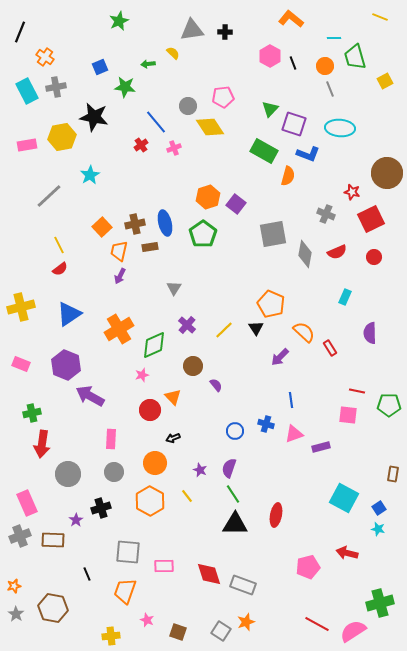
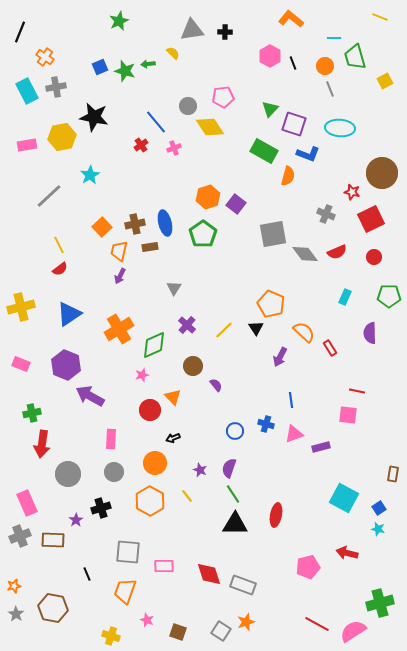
green star at (125, 87): moved 16 px up; rotated 10 degrees clockwise
brown circle at (387, 173): moved 5 px left
gray diamond at (305, 254): rotated 48 degrees counterclockwise
purple arrow at (280, 357): rotated 18 degrees counterclockwise
green pentagon at (389, 405): moved 109 px up
yellow cross at (111, 636): rotated 24 degrees clockwise
